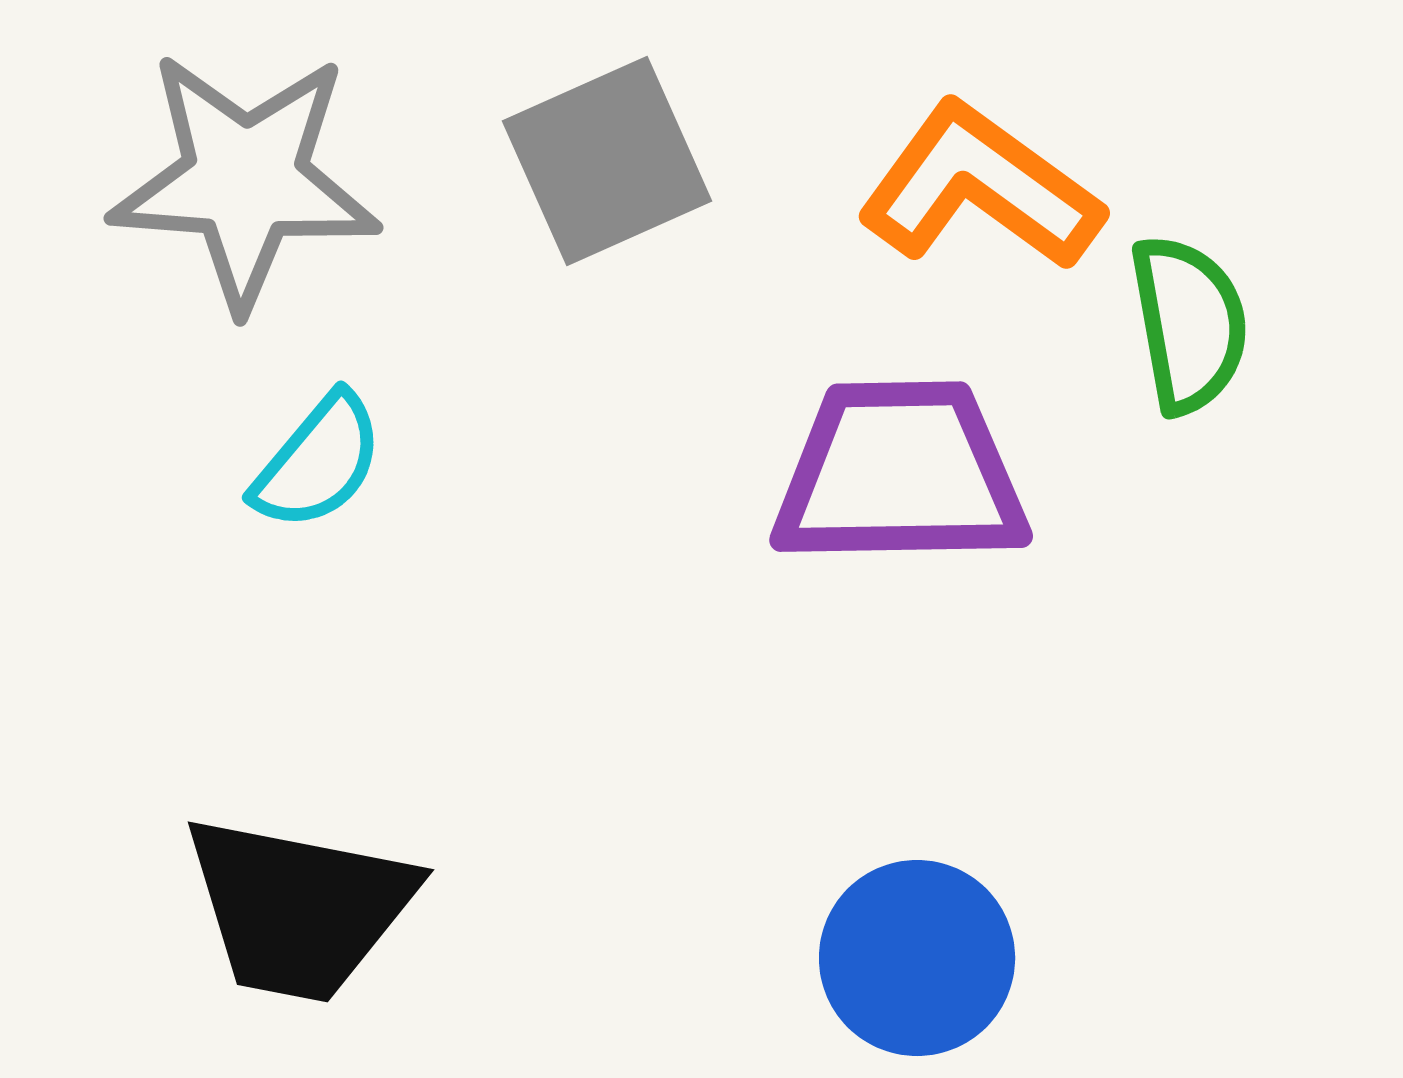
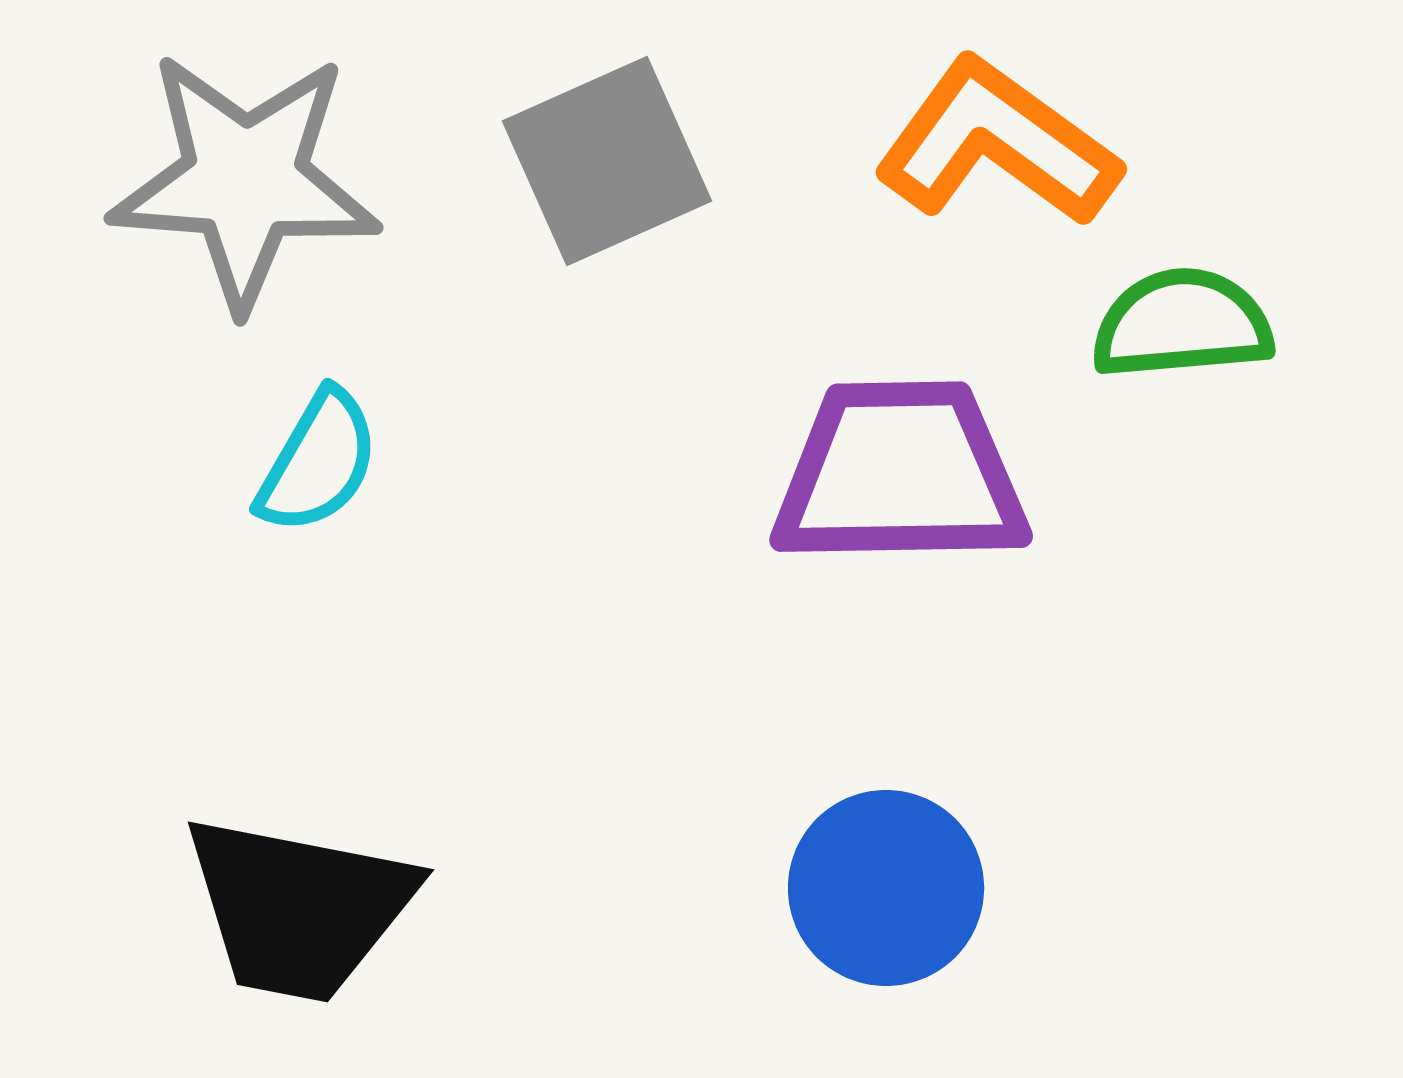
orange L-shape: moved 17 px right, 44 px up
green semicircle: moved 7 px left; rotated 85 degrees counterclockwise
cyan semicircle: rotated 10 degrees counterclockwise
blue circle: moved 31 px left, 70 px up
